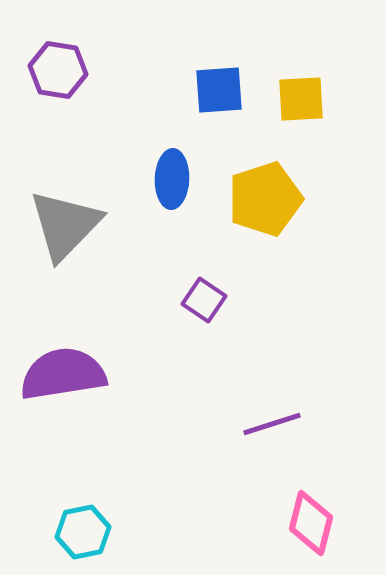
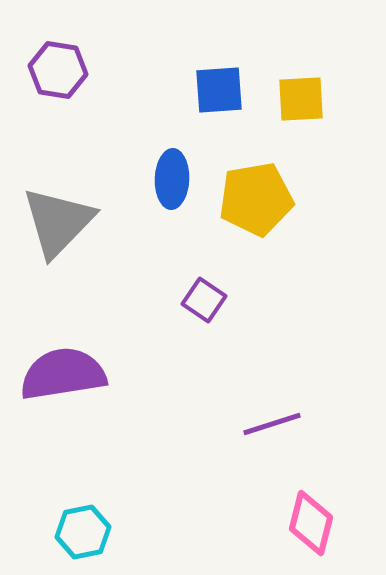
yellow pentagon: moved 9 px left; rotated 8 degrees clockwise
gray triangle: moved 7 px left, 3 px up
